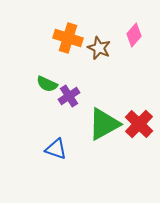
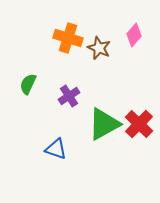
green semicircle: moved 19 px left; rotated 90 degrees clockwise
